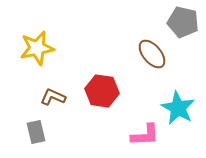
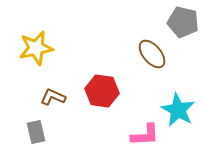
yellow star: moved 1 px left
cyan star: moved 2 px down
